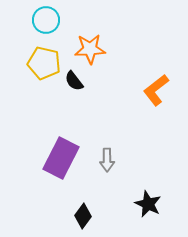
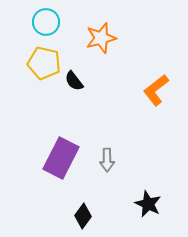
cyan circle: moved 2 px down
orange star: moved 11 px right, 11 px up; rotated 12 degrees counterclockwise
